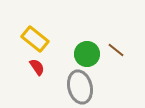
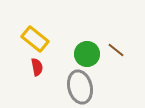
red semicircle: rotated 24 degrees clockwise
